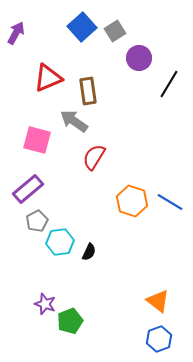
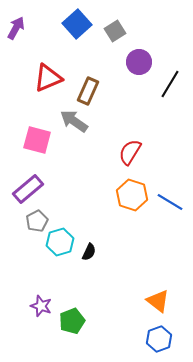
blue square: moved 5 px left, 3 px up
purple arrow: moved 5 px up
purple circle: moved 4 px down
black line: moved 1 px right
brown rectangle: rotated 32 degrees clockwise
red semicircle: moved 36 px right, 5 px up
orange hexagon: moved 6 px up
cyan hexagon: rotated 8 degrees counterclockwise
purple star: moved 4 px left, 2 px down
green pentagon: moved 2 px right
